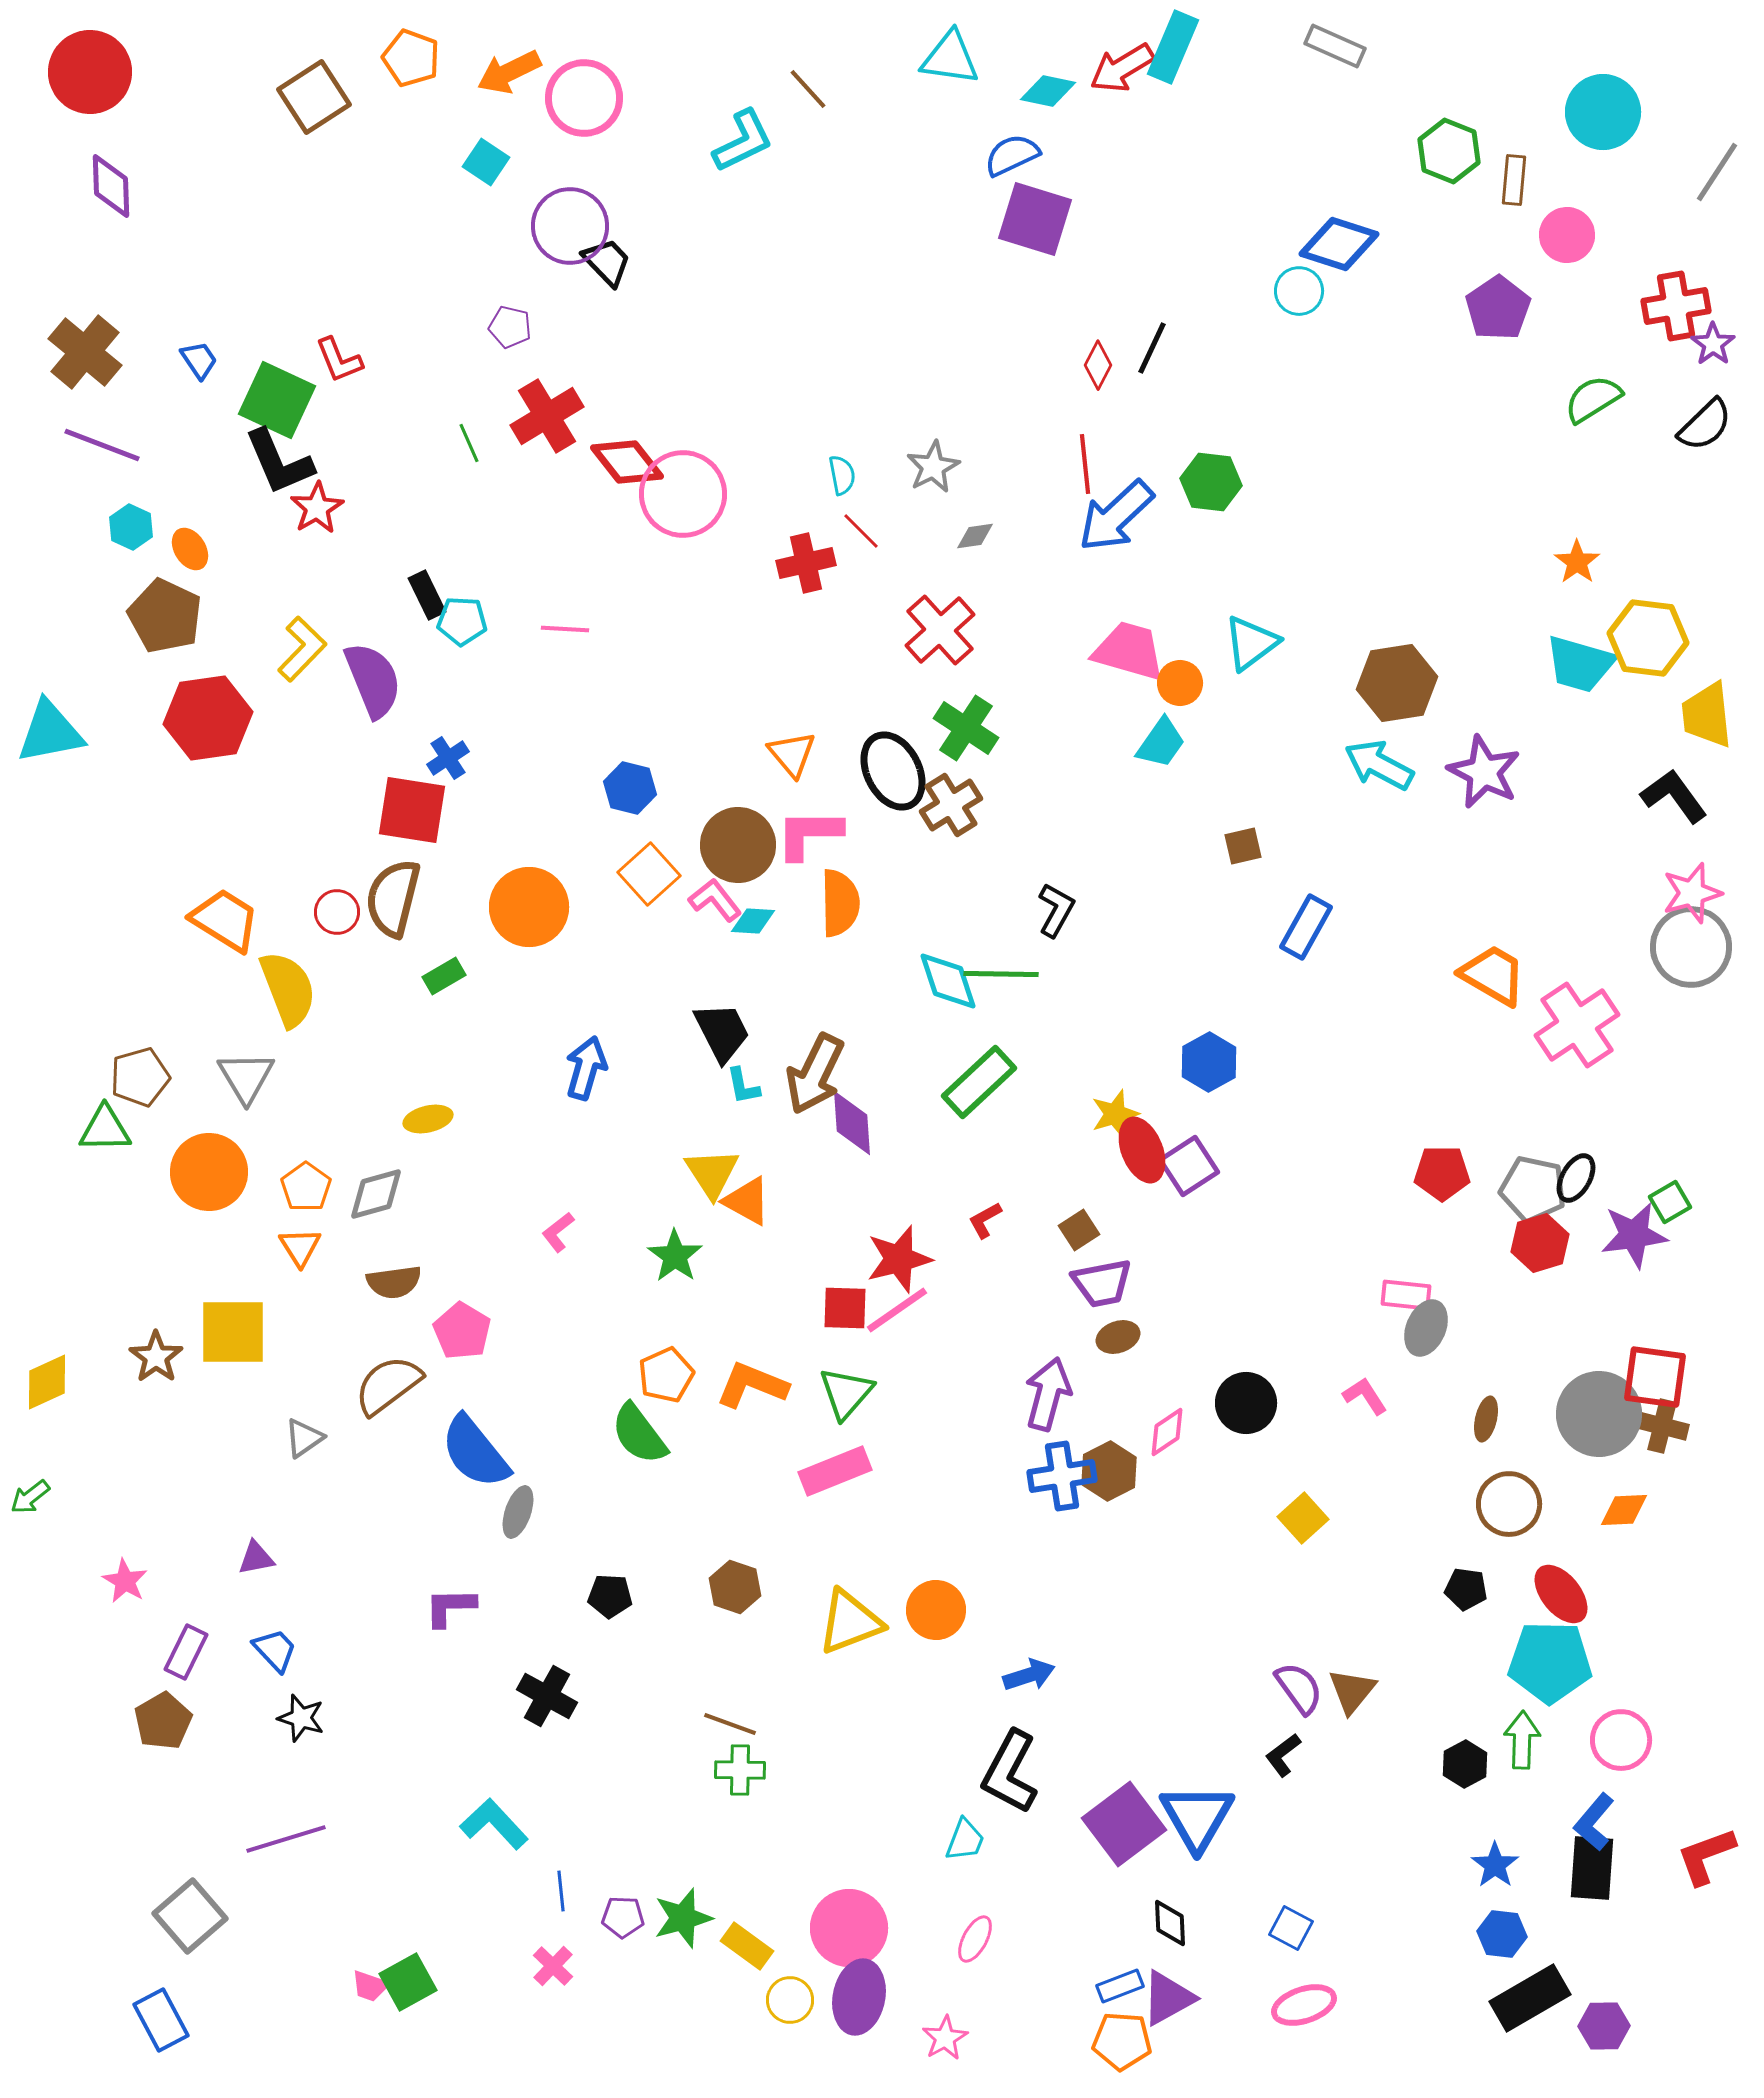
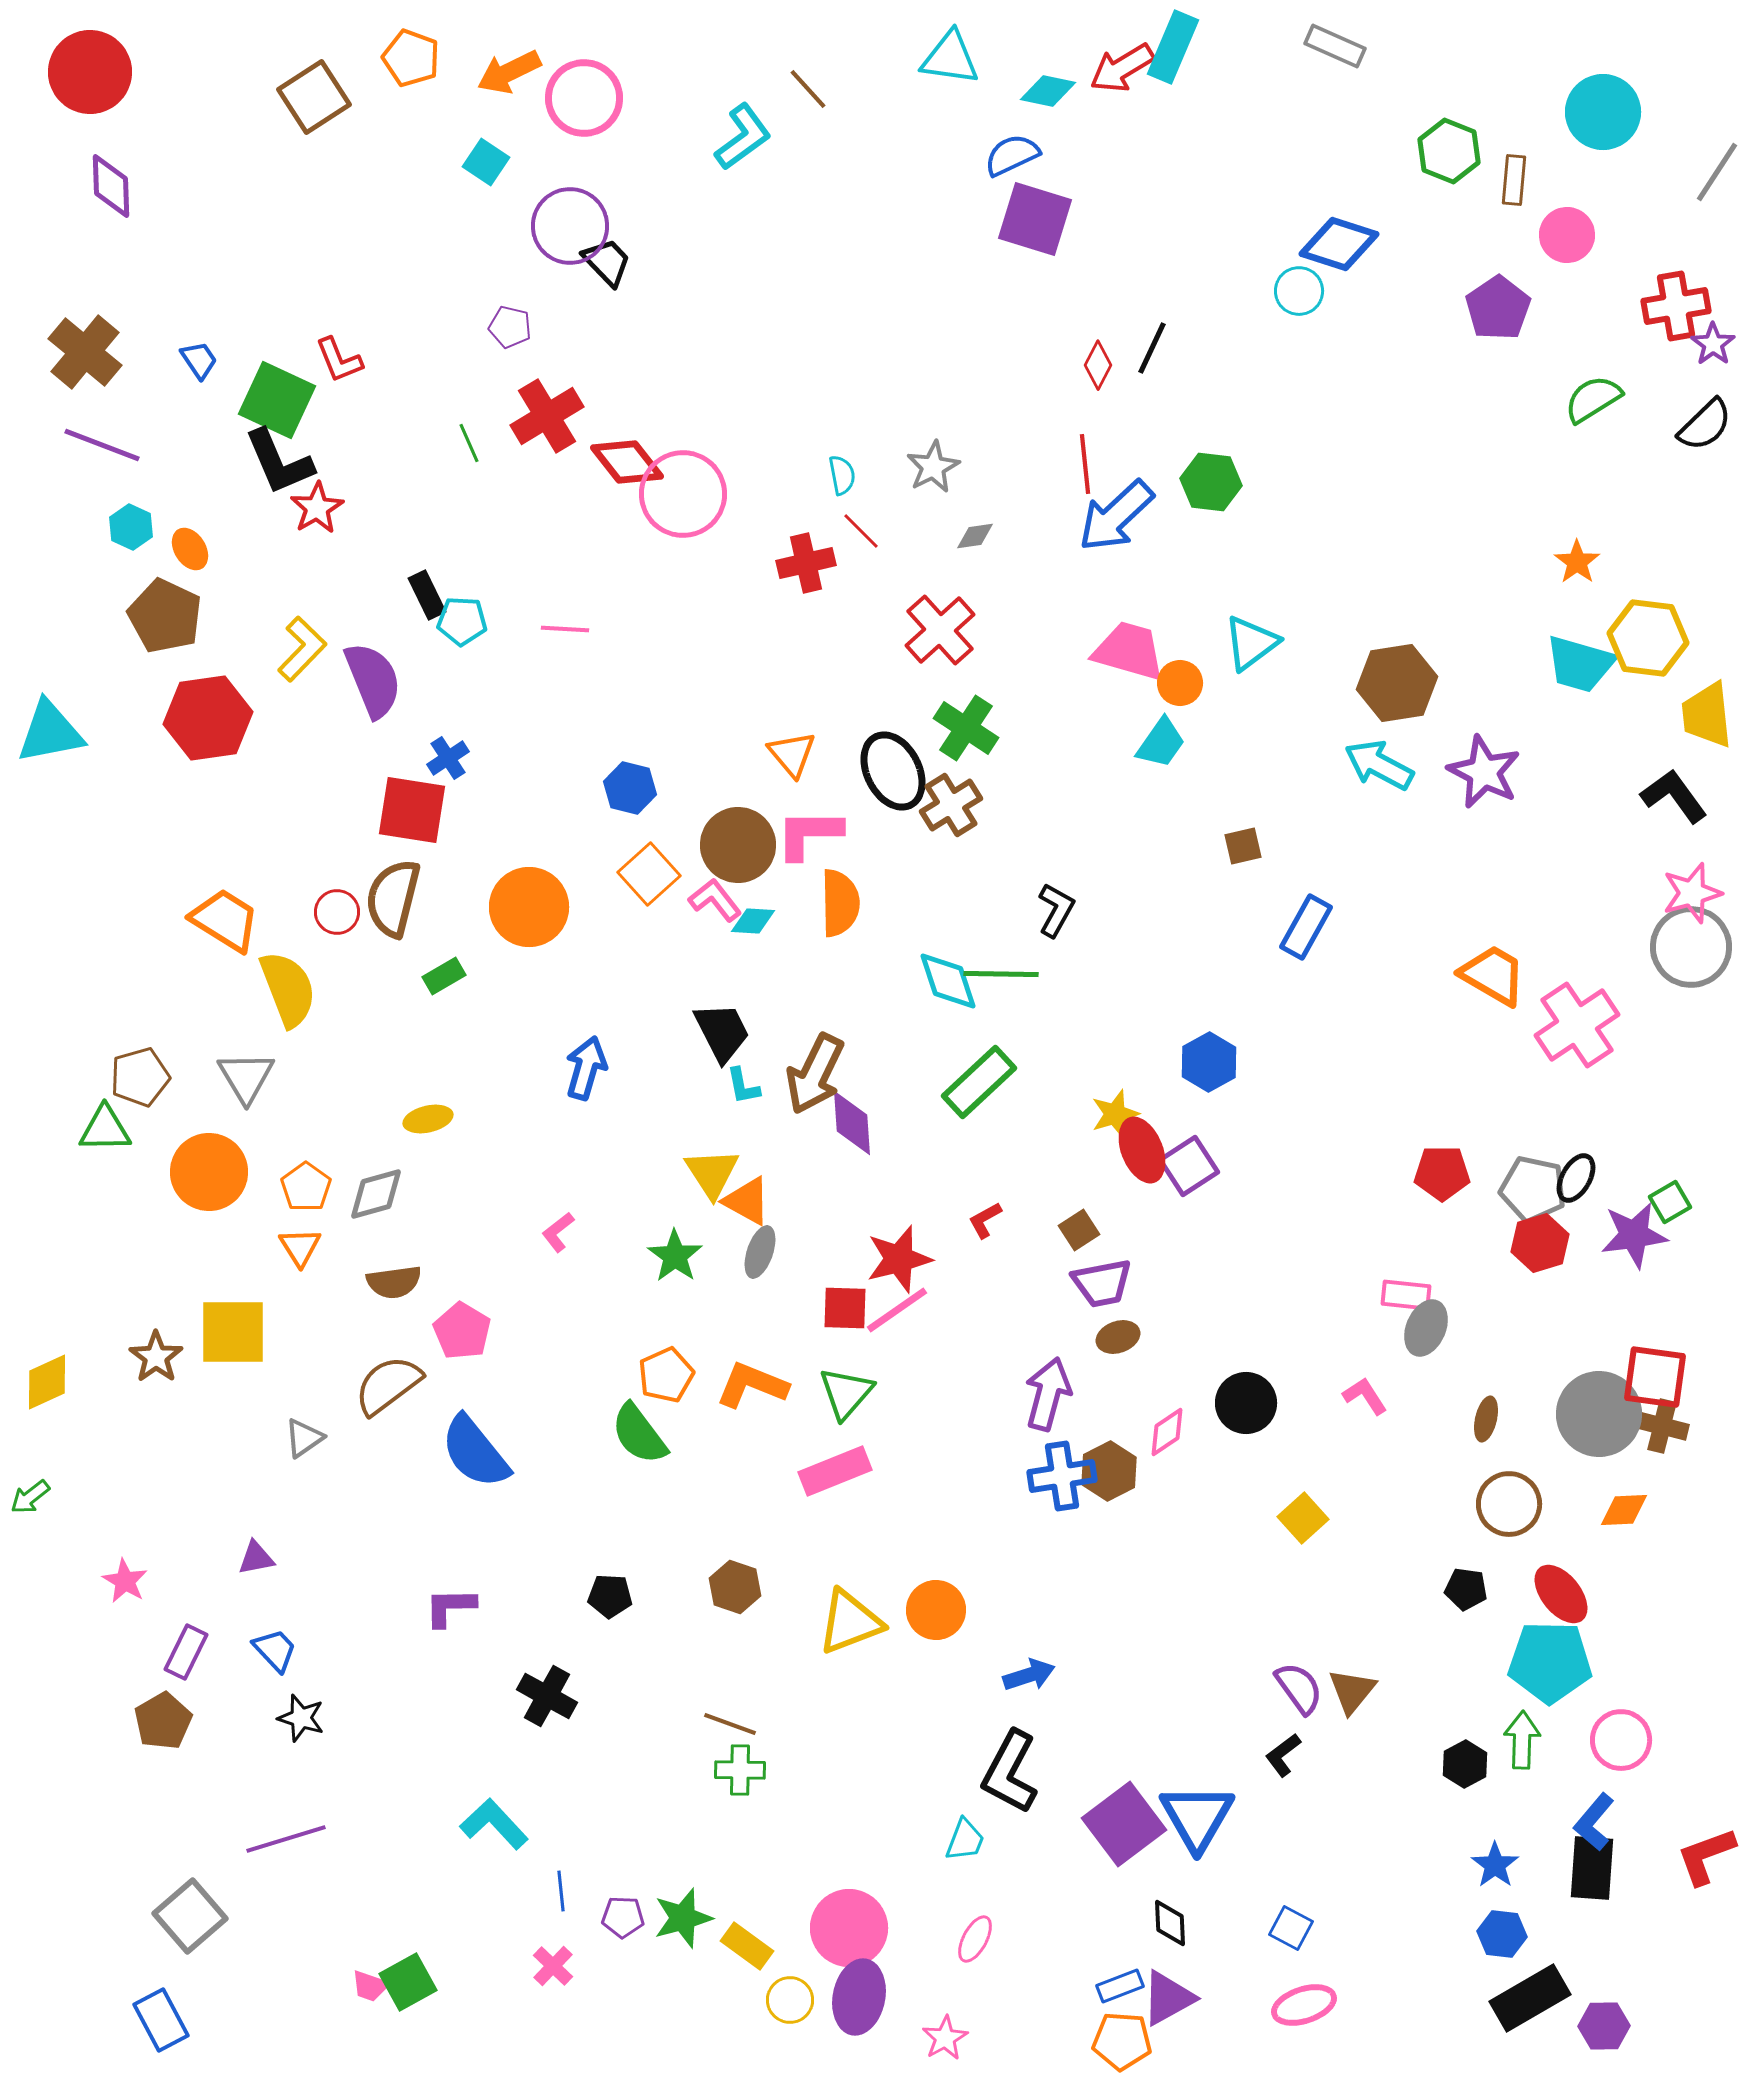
cyan L-shape at (743, 141): moved 4 px up; rotated 10 degrees counterclockwise
gray ellipse at (518, 1512): moved 242 px right, 260 px up
